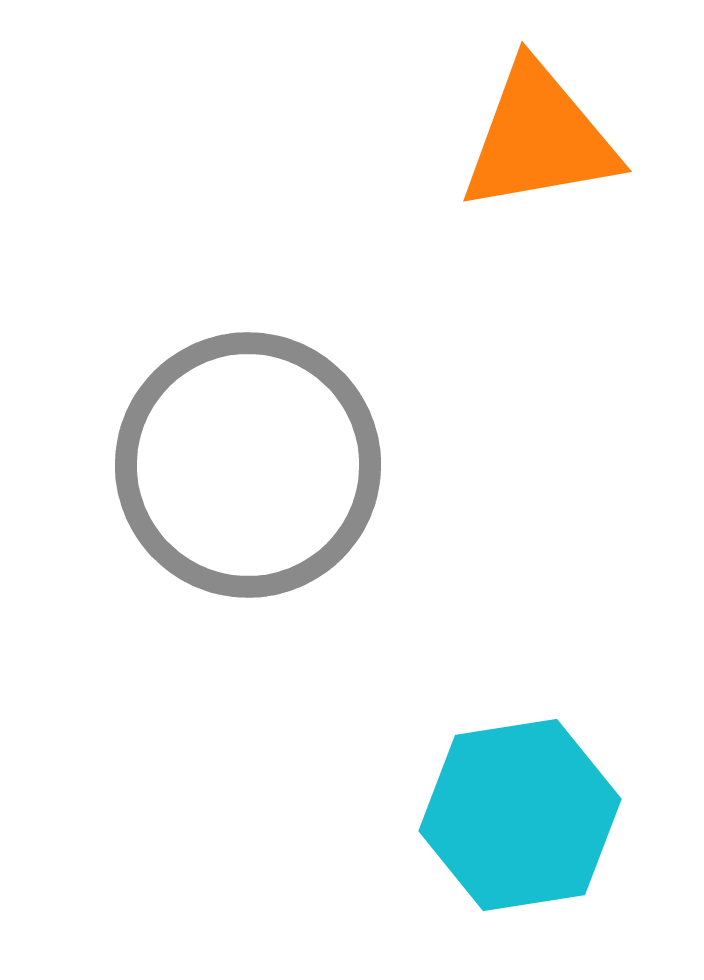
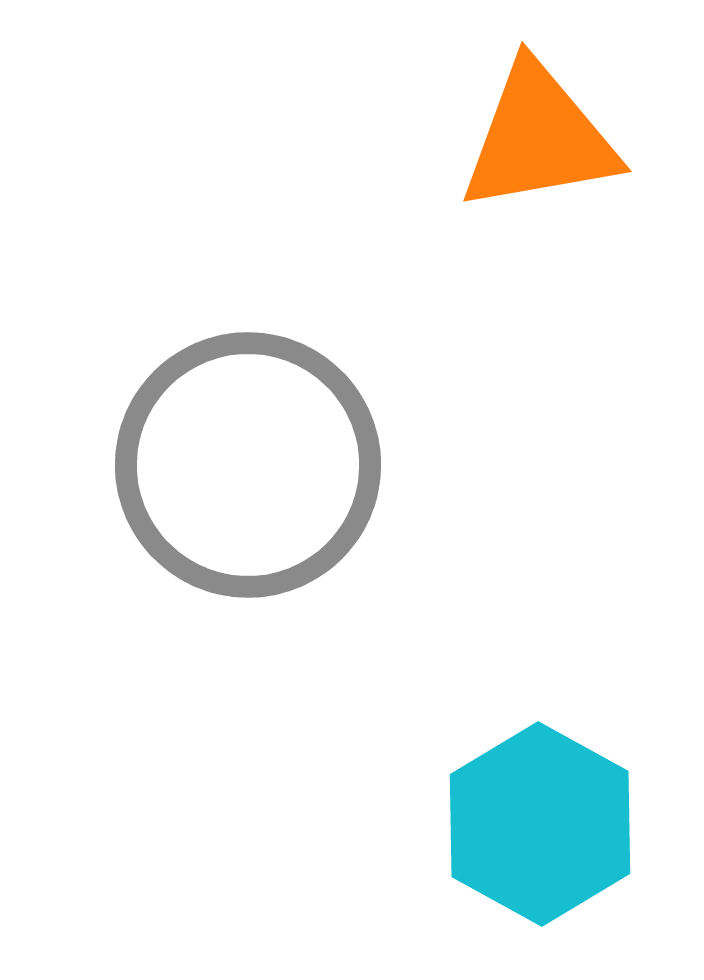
cyan hexagon: moved 20 px right, 9 px down; rotated 22 degrees counterclockwise
